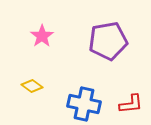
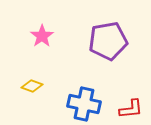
yellow diamond: rotated 15 degrees counterclockwise
red L-shape: moved 5 px down
